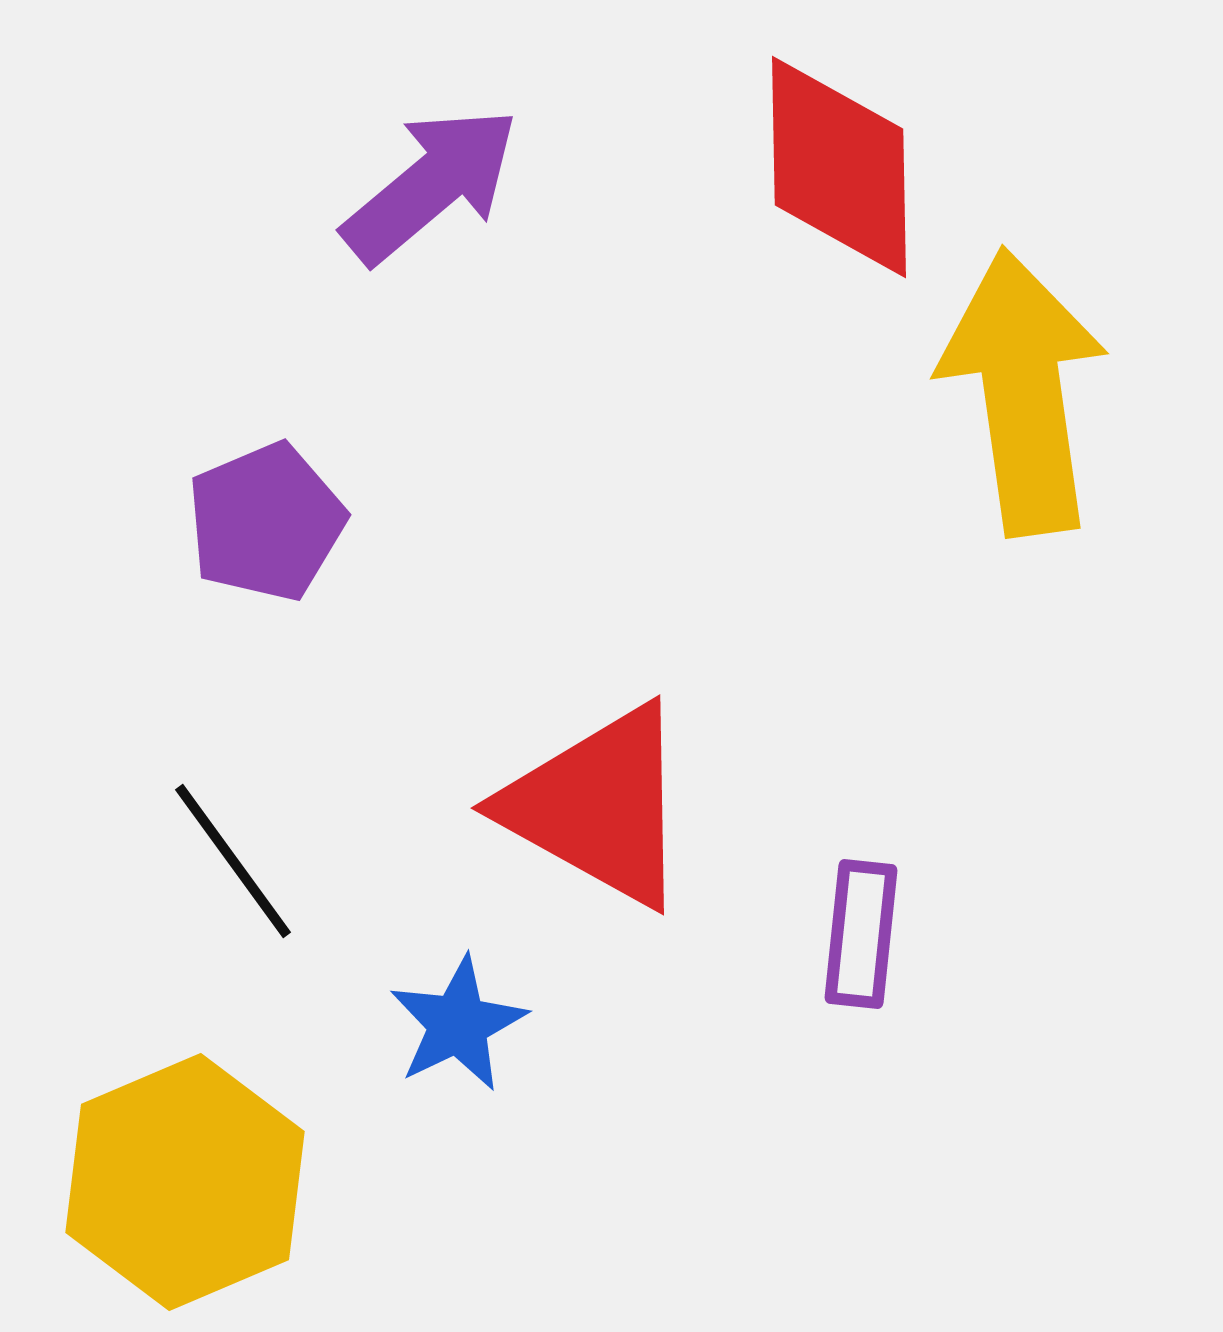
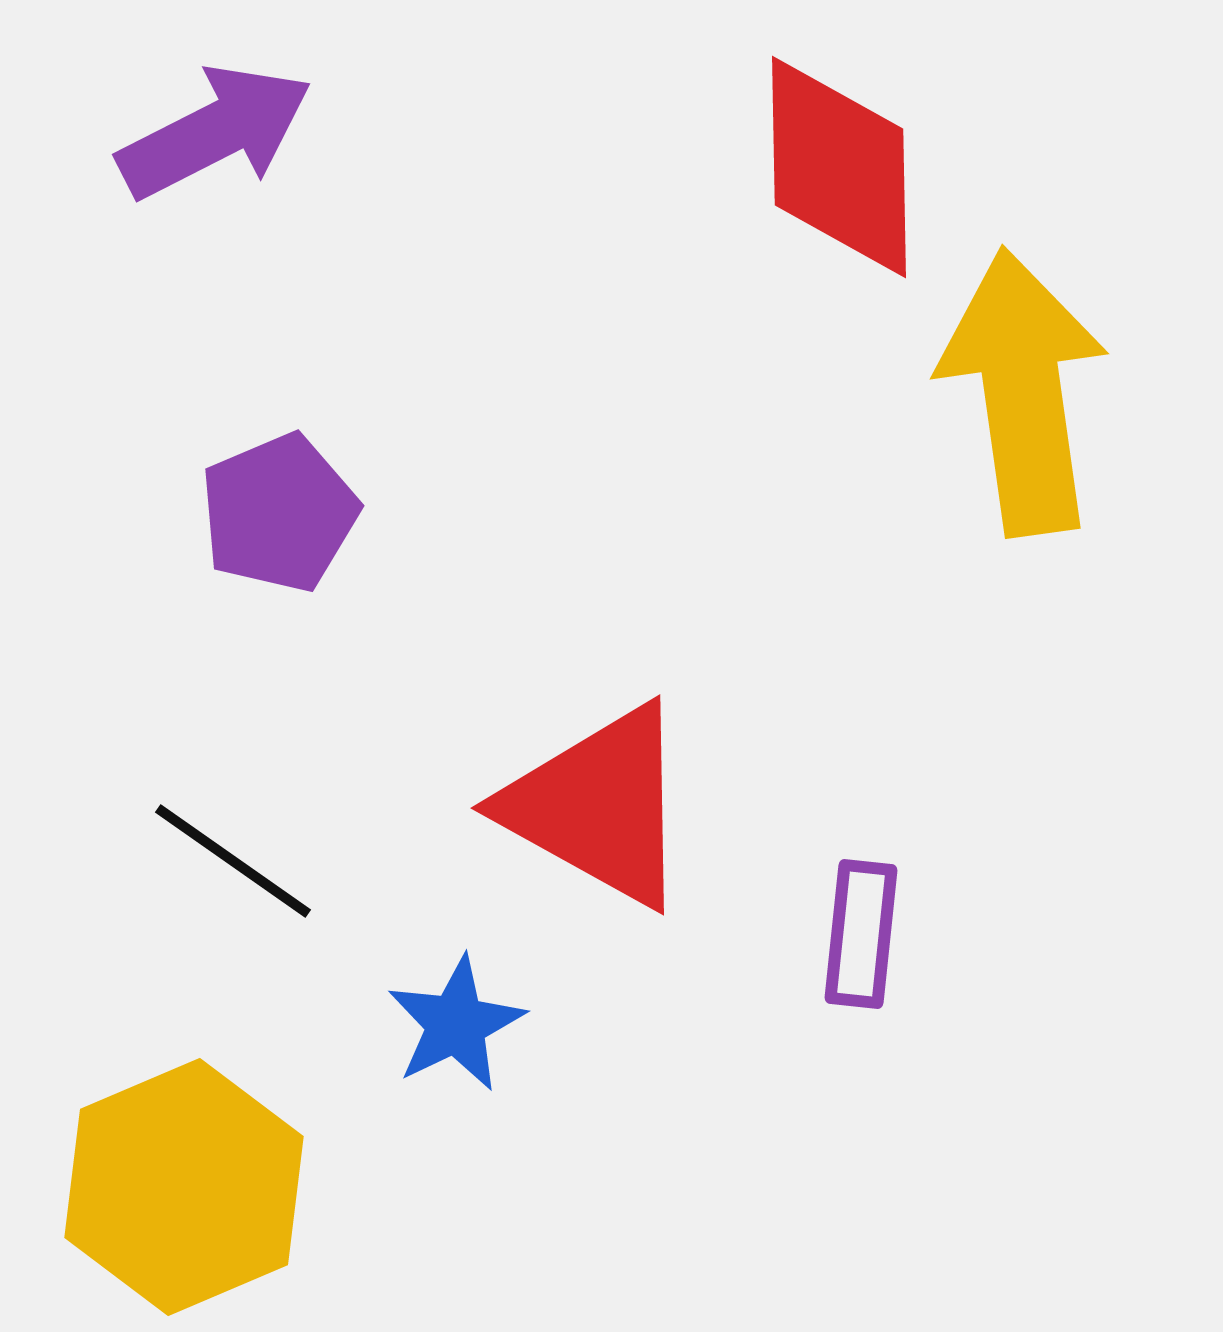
purple arrow: moved 216 px left, 53 px up; rotated 13 degrees clockwise
purple pentagon: moved 13 px right, 9 px up
black line: rotated 19 degrees counterclockwise
blue star: moved 2 px left
yellow hexagon: moved 1 px left, 5 px down
